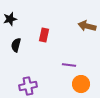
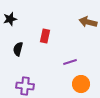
brown arrow: moved 1 px right, 4 px up
red rectangle: moved 1 px right, 1 px down
black semicircle: moved 2 px right, 4 px down
purple line: moved 1 px right, 3 px up; rotated 24 degrees counterclockwise
purple cross: moved 3 px left; rotated 18 degrees clockwise
